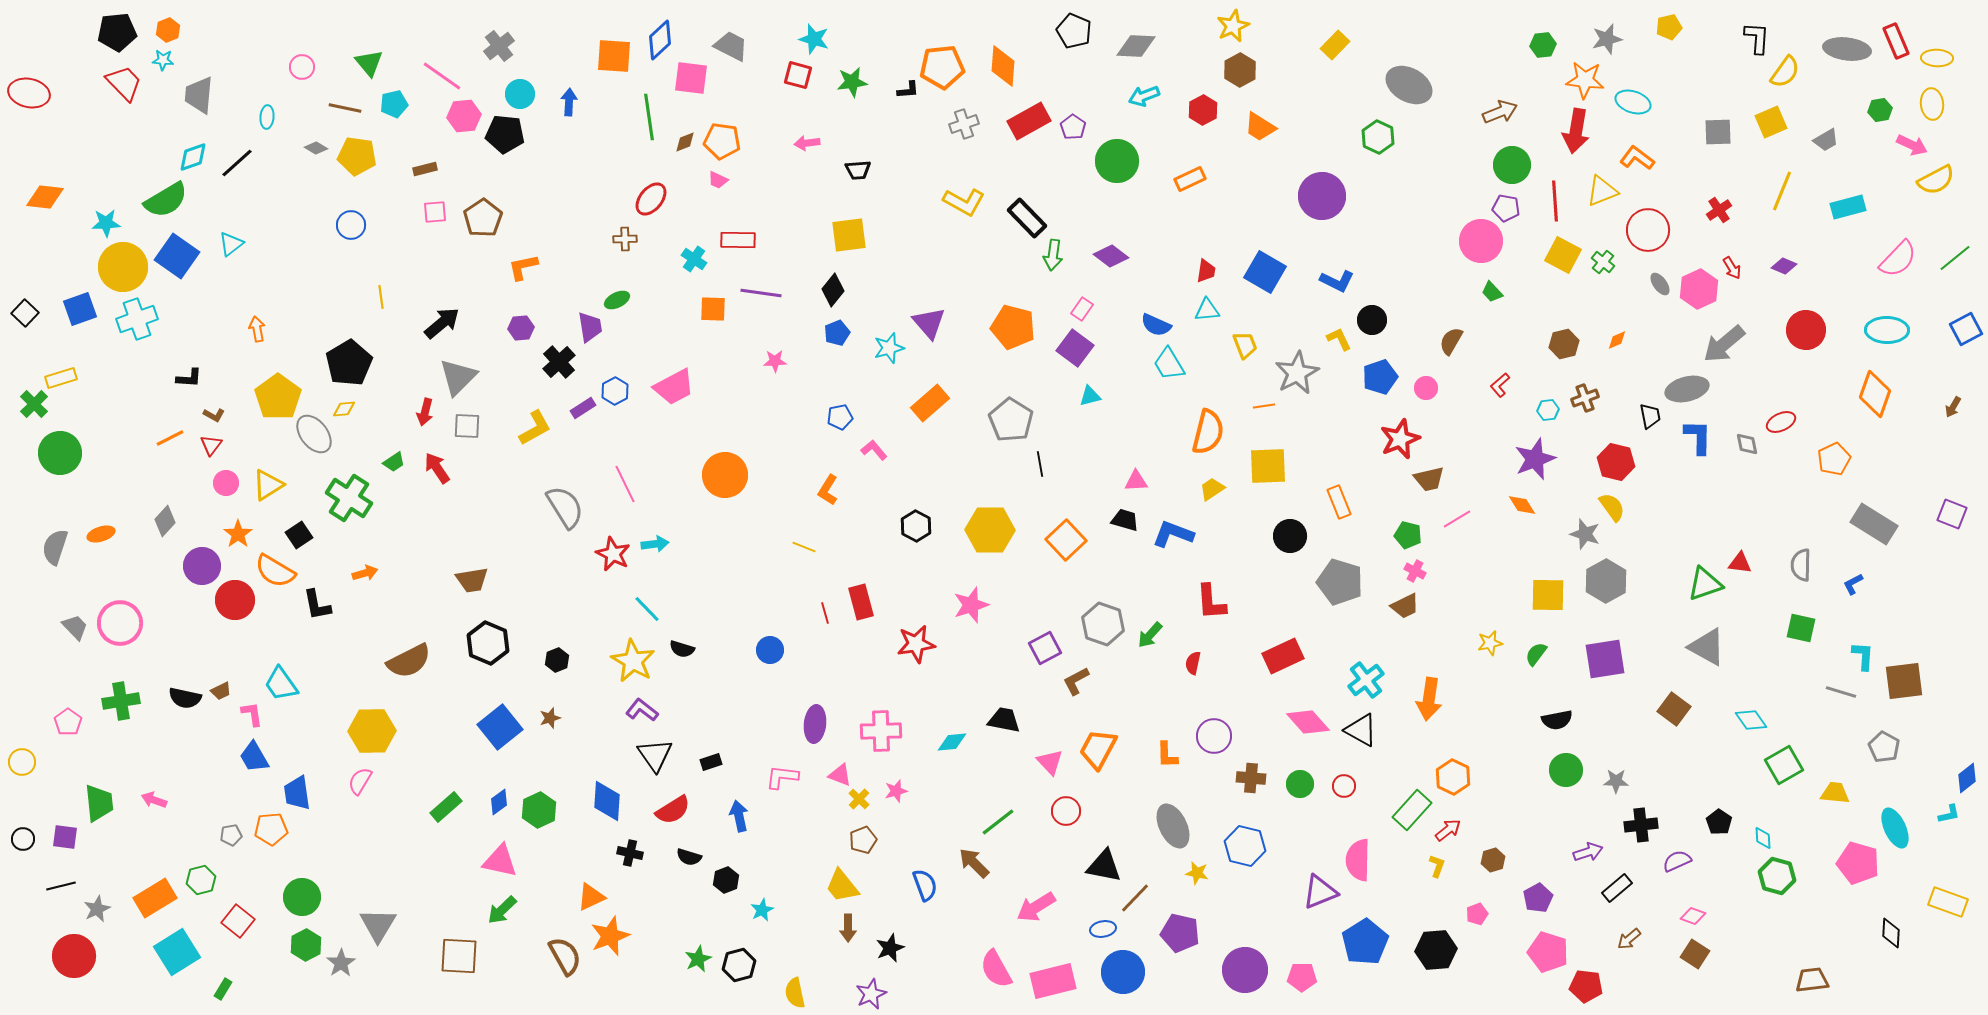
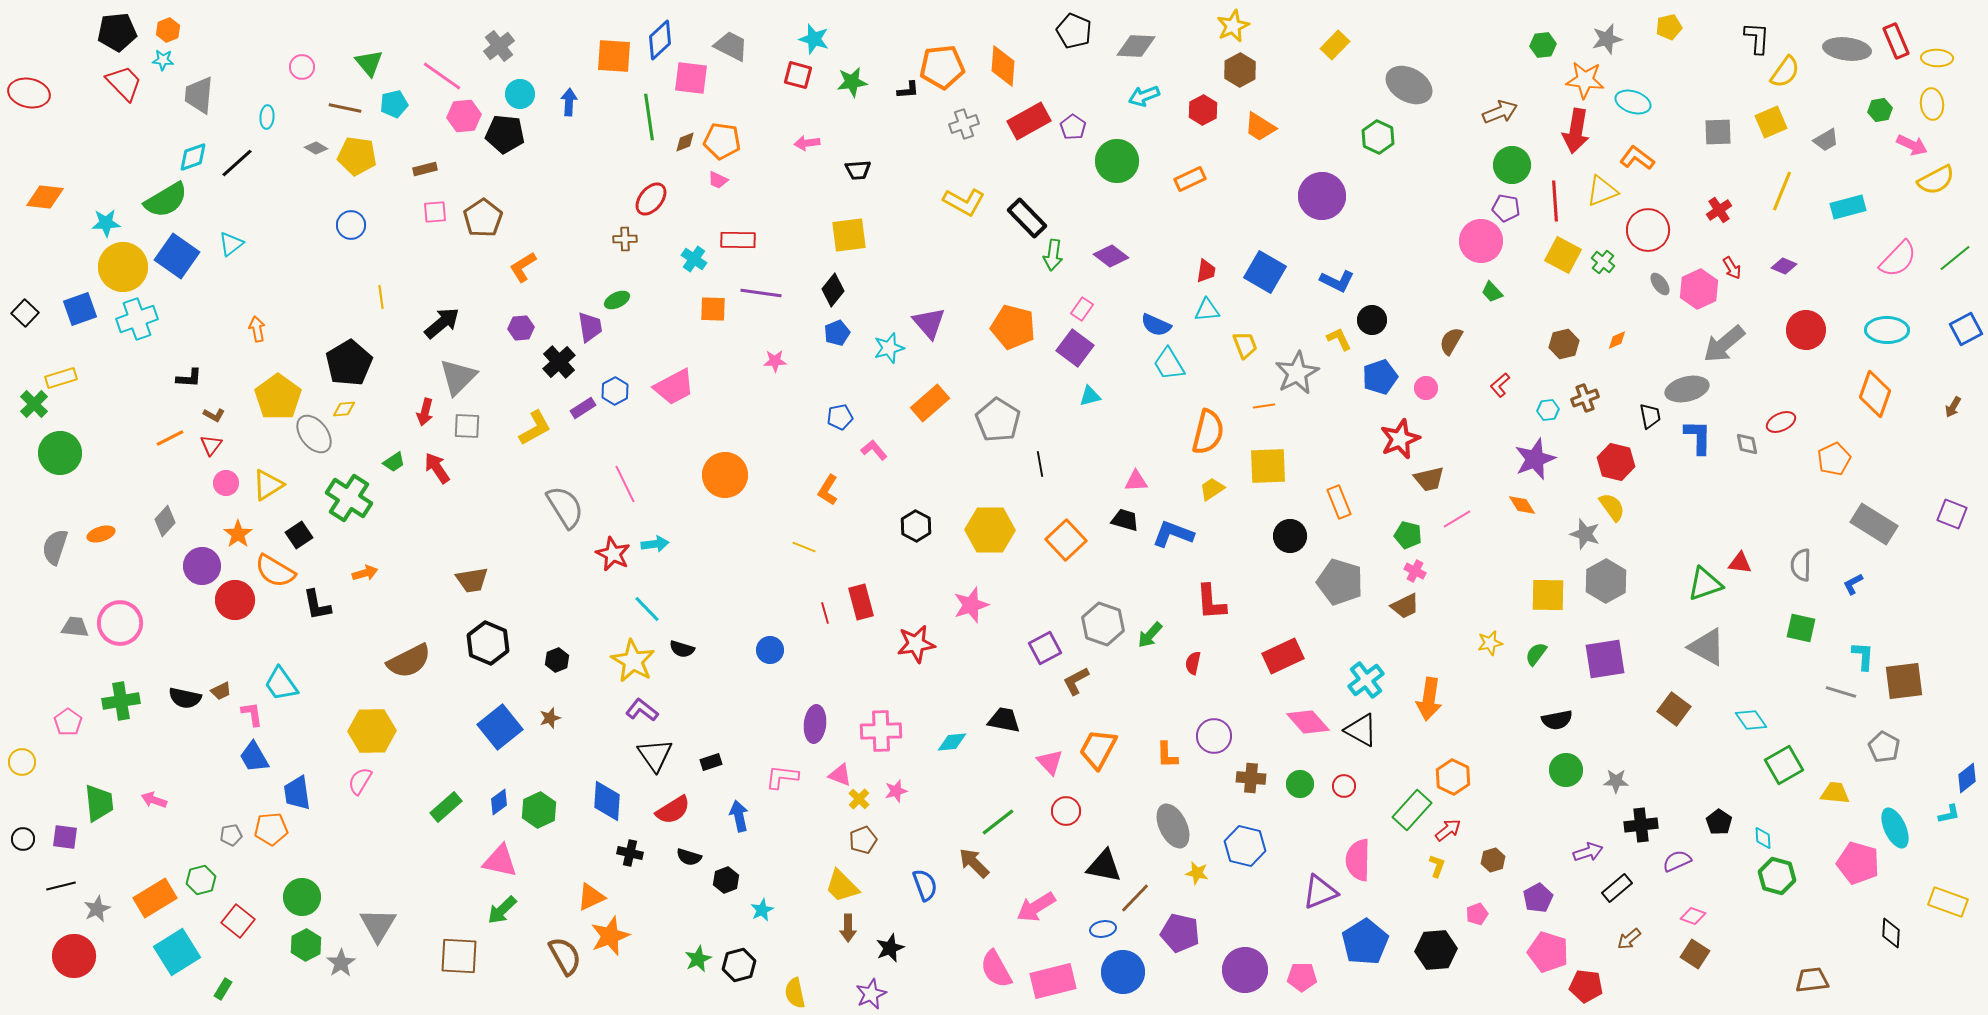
orange L-shape at (523, 267): rotated 20 degrees counterclockwise
gray pentagon at (1011, 420): moved 13 px left
gray trapezoid at (75, 627): rotated 40 degrees counterclockwise
yellow trapezoid at (842, 886): rotated 6 degrees counterclockwise
